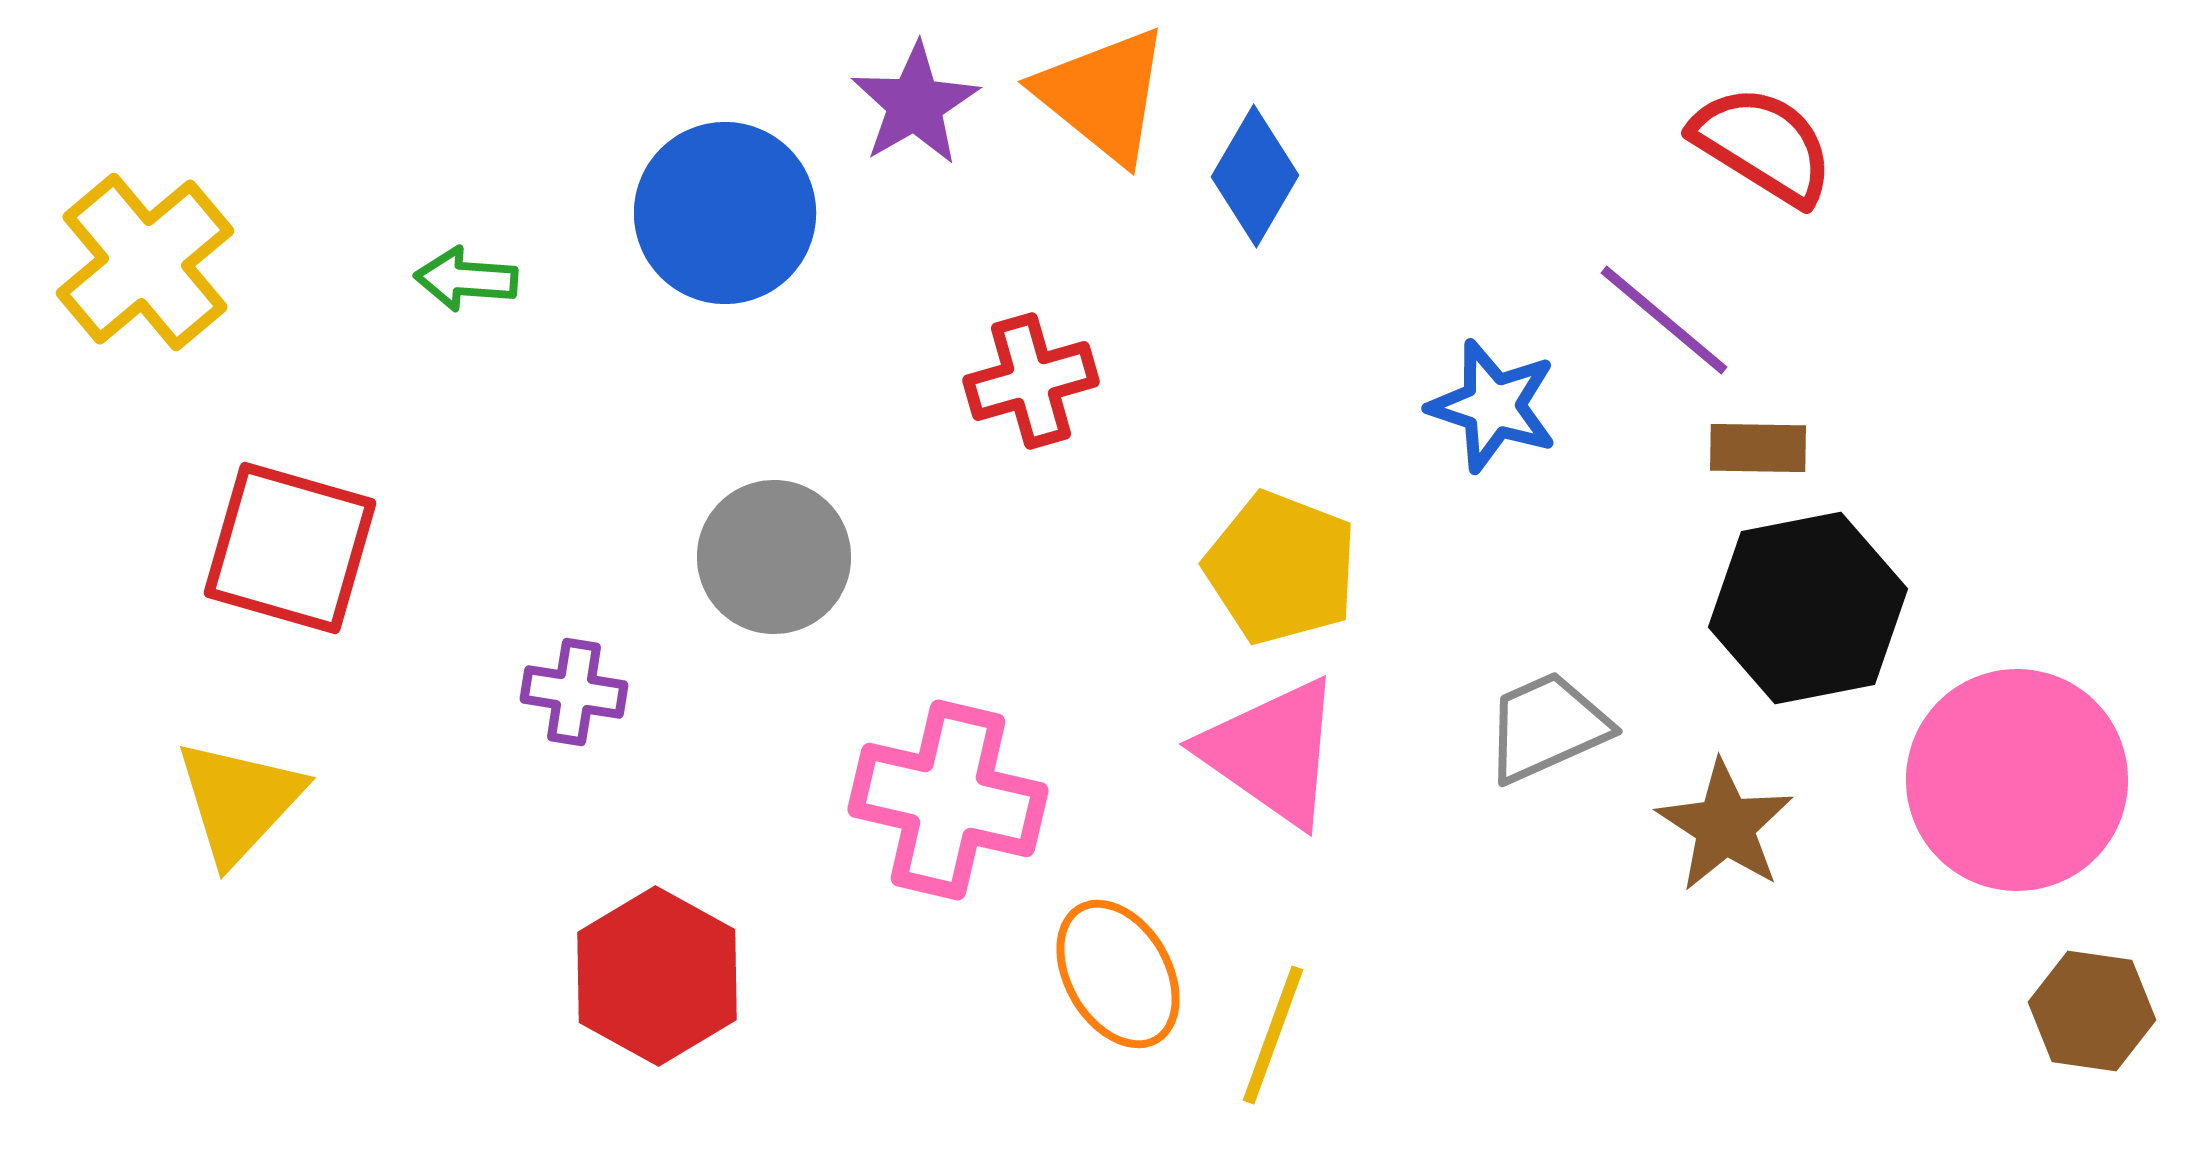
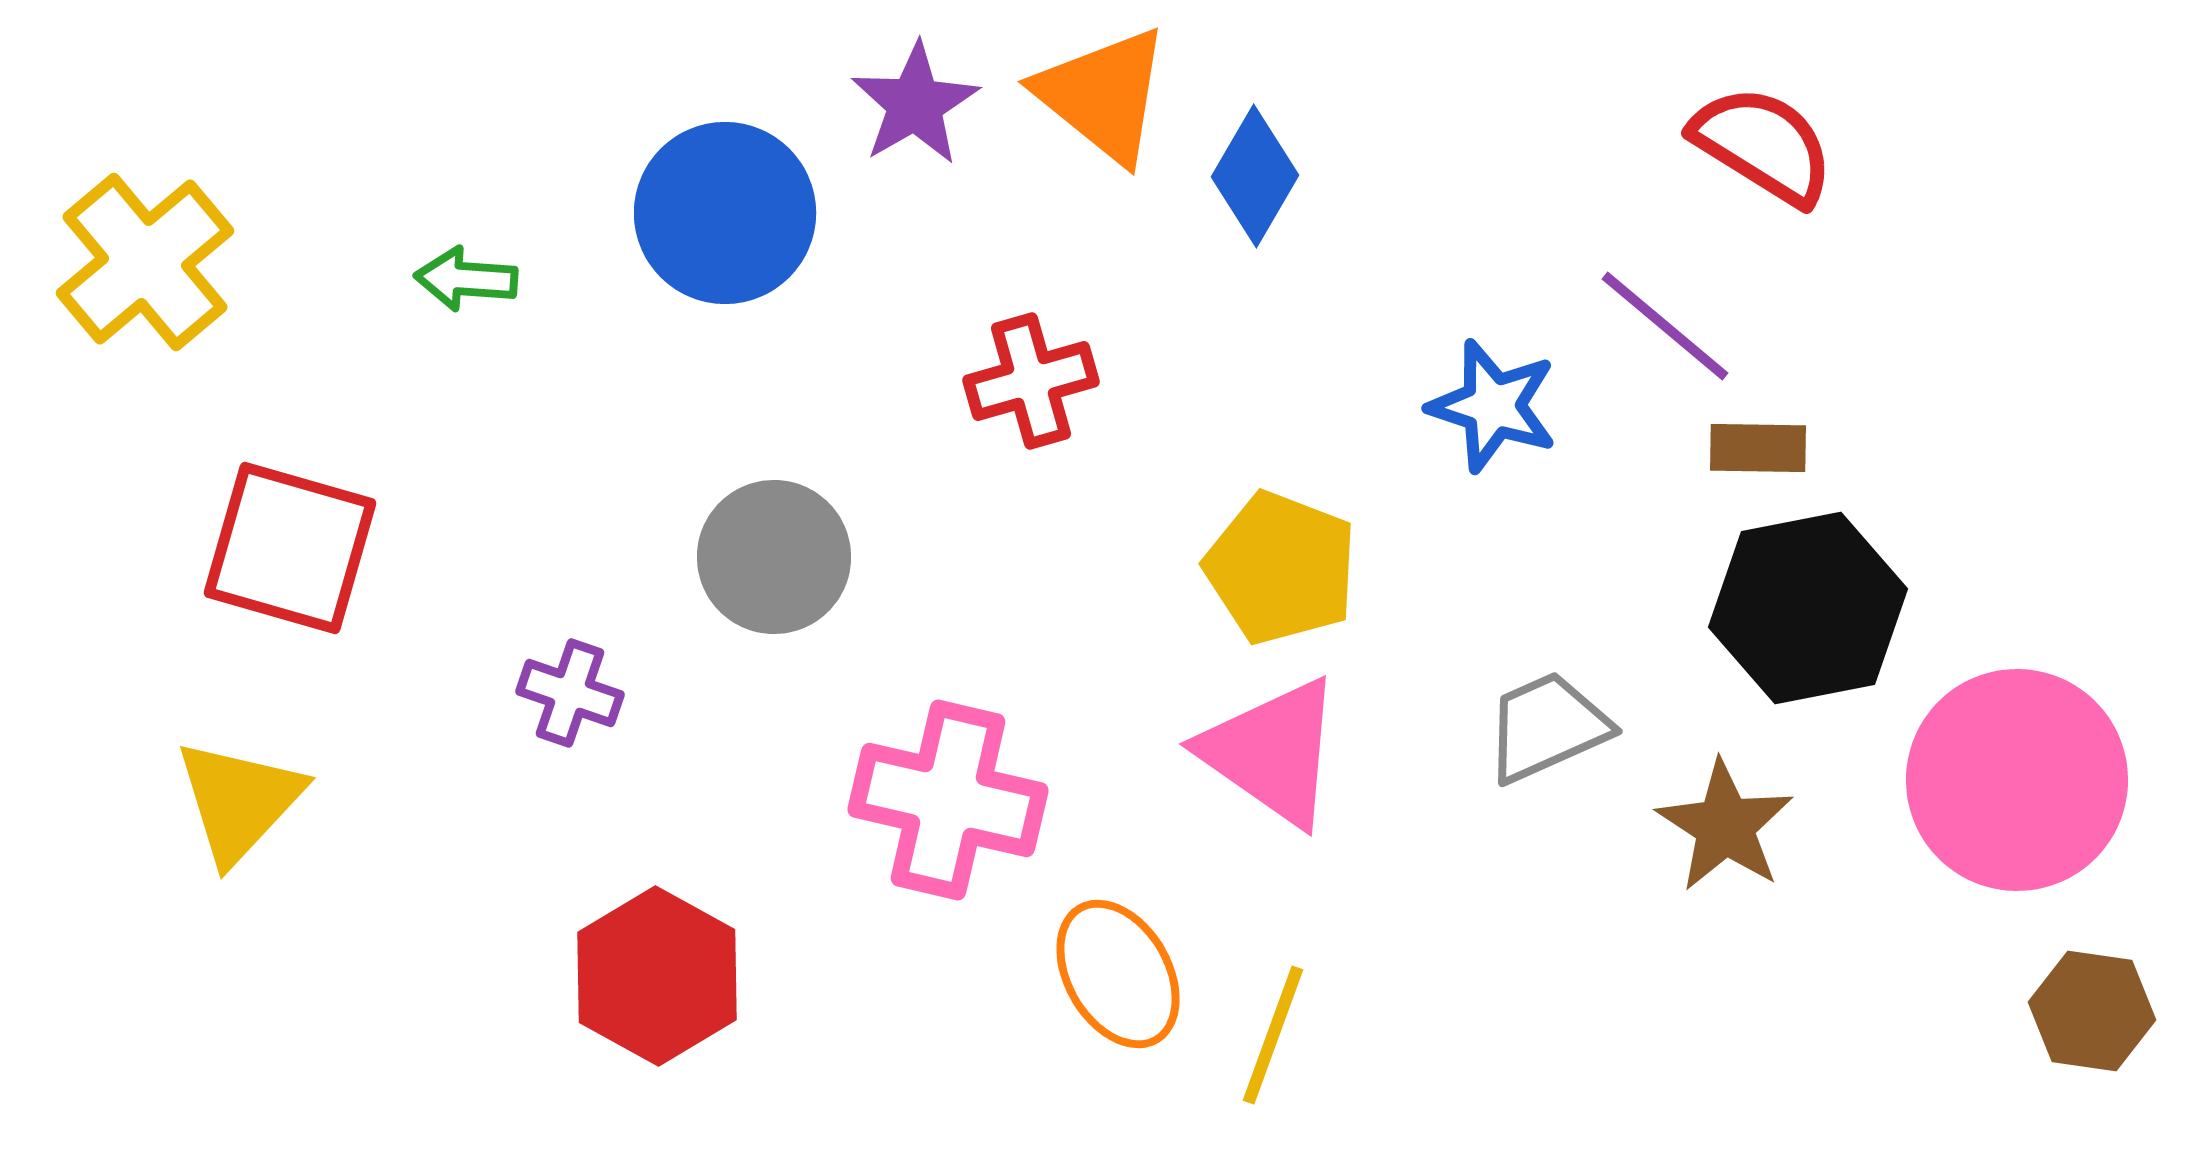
purple line: moved 1 px right, 6 px down
purple cross: moved 4 px left, 1 px down; rotated 10 degrees clockwise
